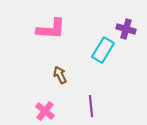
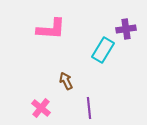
purple cross: rotated 24 degrees counterclockwise
brown arrow: moved 6 px right, 6 px down
purple line: moved 2 px left, 2 px down
pink cross: moved 4 px left, 3 px up
